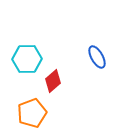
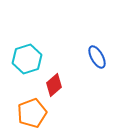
cyan hexagon: rotated 16 degrees counterclockwise
red diamond: moved 1 px right, 4 px down
